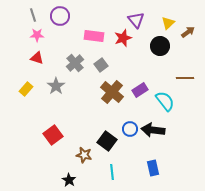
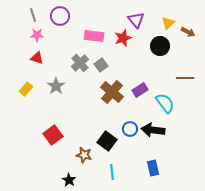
brown arrow: rotated 64 degrees clockwise
gray cross: moved 5 px right
cyan semicircle: moved 2 px down
